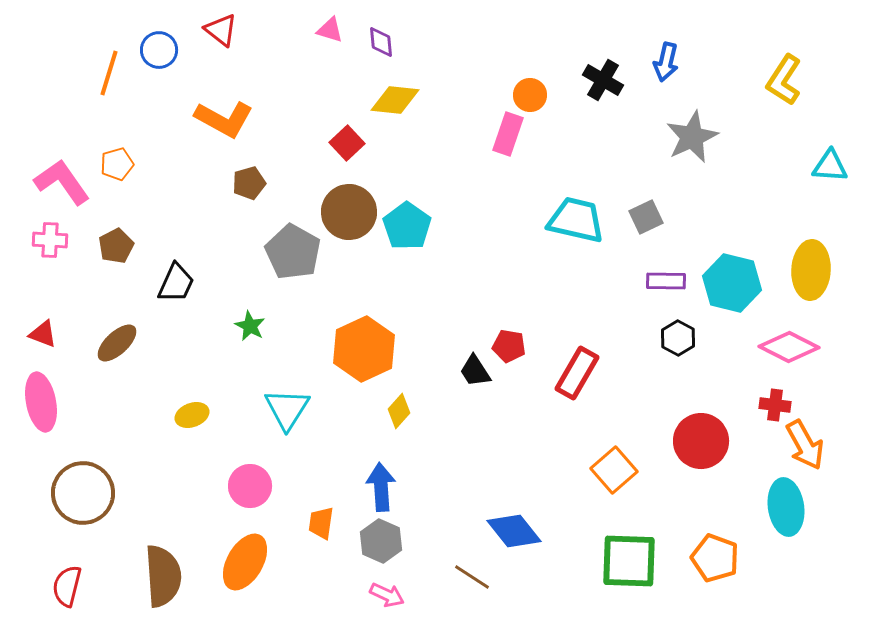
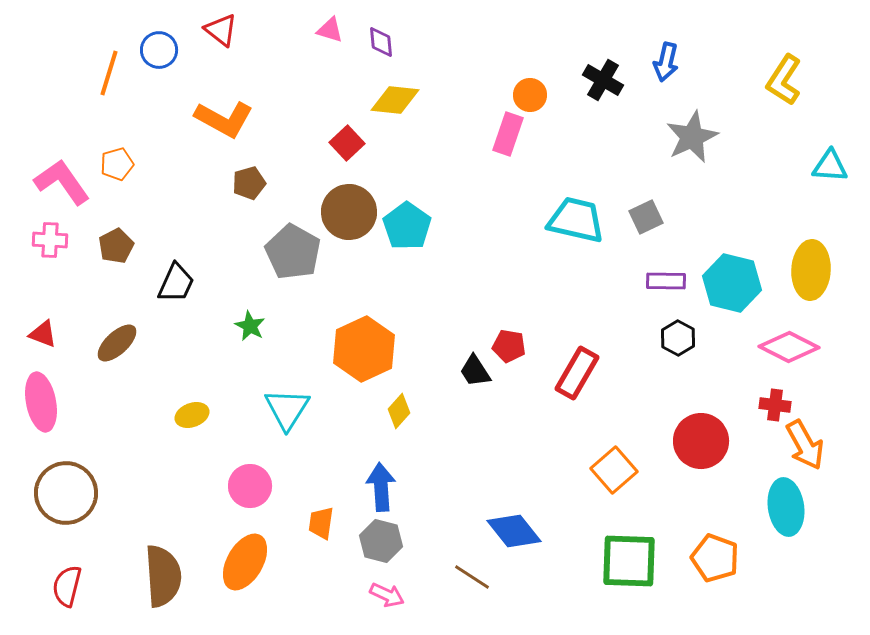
brown circle at (83, 493): moved 17 px left
gray hexagon at (381, 541): rotated 9 degrees counterclockwise
